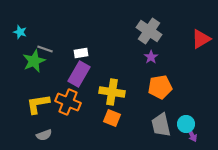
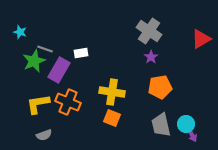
purple rectangle: moved 20 px left, 4 px up
